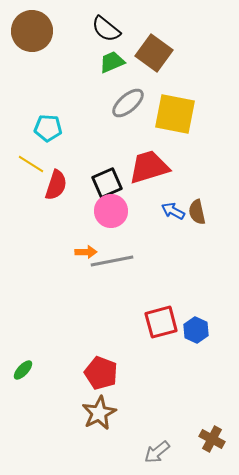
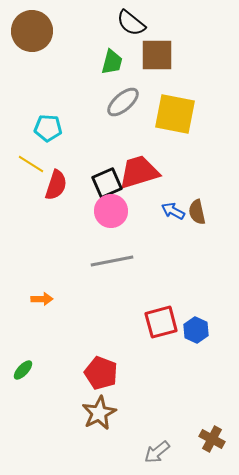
black semicircle: moved 25 px right, 6 px up
brown square: moved 3 px right, 2 px down; rotated 36 degrees counterclockwise
green trapezoid: rotated 128 degrees clockwise
gray ellipse: moved 5 px left, 1 px up
red trapezoid: moved 10 px left, 5 px down
orange arrow: moved 44 px left, 47 px down
